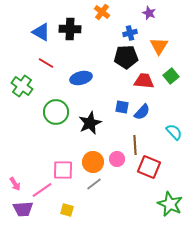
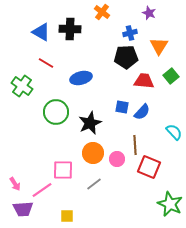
orange circle: moved 9 px up
yellow square: moved 6 px down; rotated 16 degrees counterclockwise
